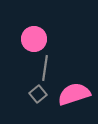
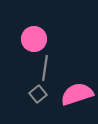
pink semicircle: moved 3 px right
